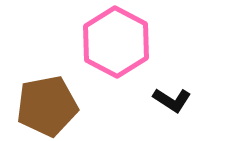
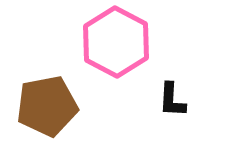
black L-shape: rotated 60 degrees clockwise
